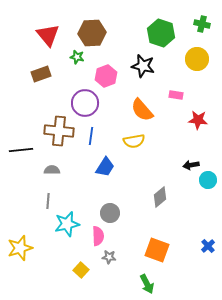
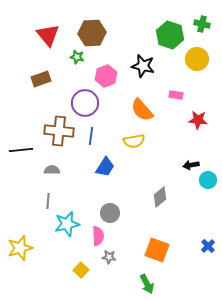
green hexagon: moved 9 px right, 2 px down
brown rectangle: moved 5 px down
